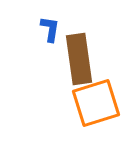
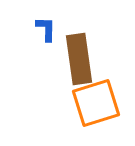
blue L-shape: moved 4 px left; rotated 8 degrees counterclockwise
